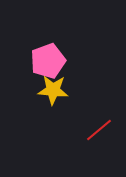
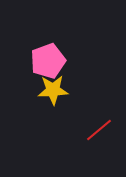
yellow star: rotated 8 degrees counterclockwise
